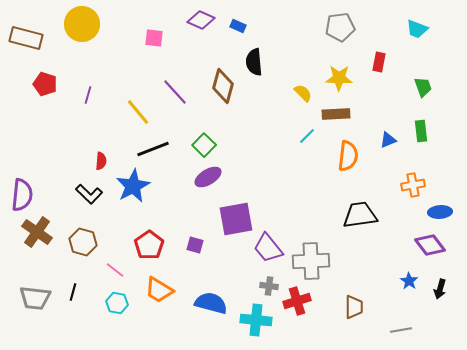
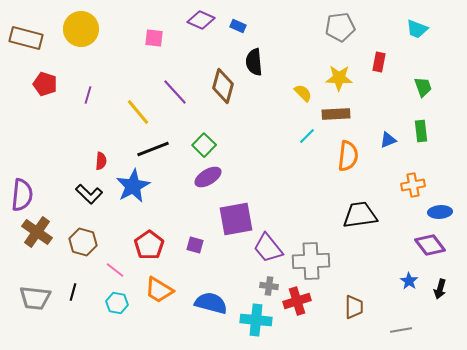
yellow circle at (82, 24): moved 1 px left, 5 px down
